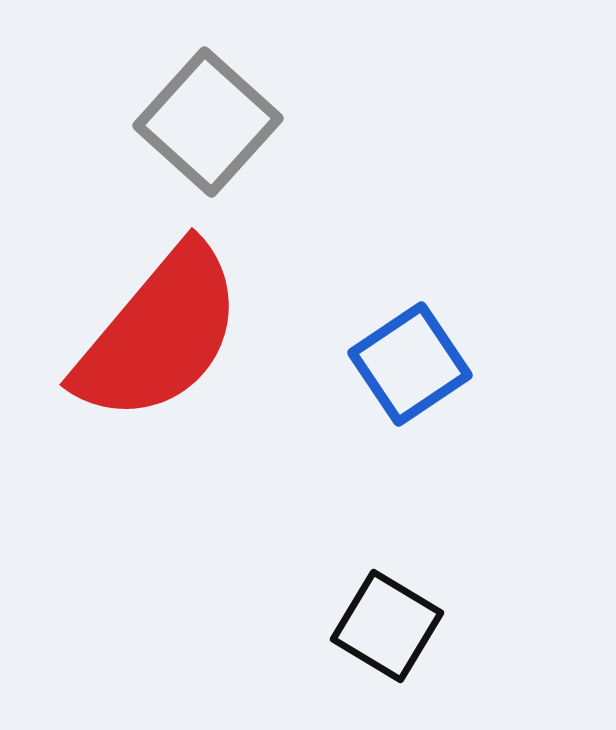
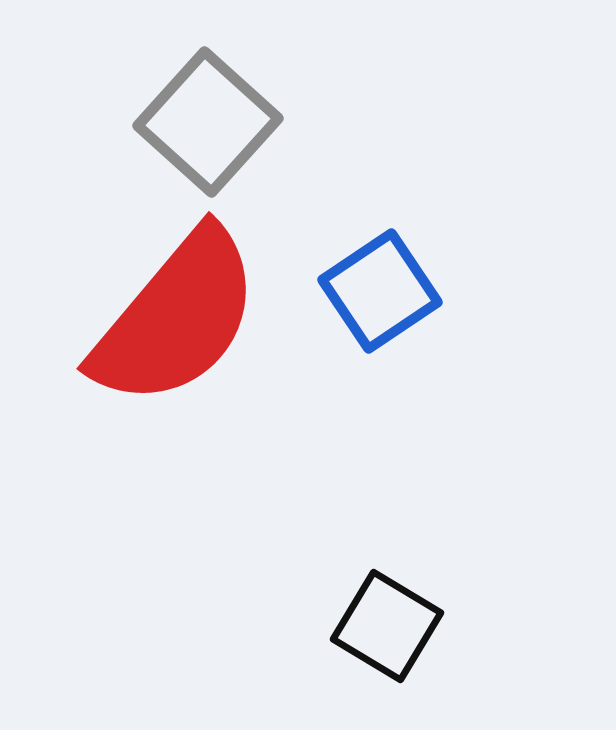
red semicircle: moved 17 px right, 16 px up
blue square: moved 30 px left, 73 px up
